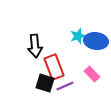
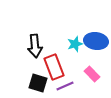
cyan star: moved 3 px left, 8 px down
black square: moved 7 px left
